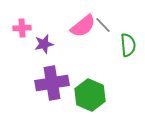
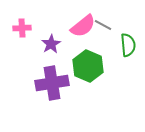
gray line: rotated 18 degrees counterclockwise
purple star: moved 7 px right; rotated 18 degrees counterclockwise
green hexagon: moved 2 px left, 29 px up
